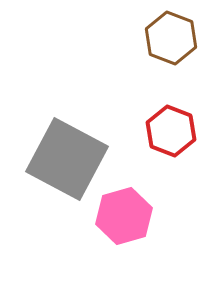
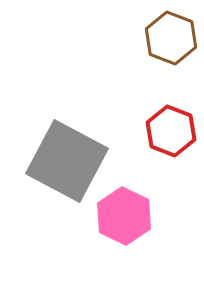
gray square: moved 2 px down
pink hexagon: rotated 18 degrees counterclockwise
